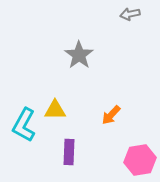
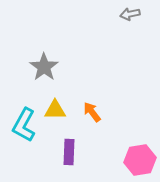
gray star: moved 35 px left, 12 px down
orange arrow: moved 19 px left, 3 px up; rotated 100 degrees clockwise
